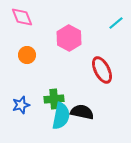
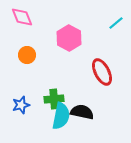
red ellipse: moved 2 px down
